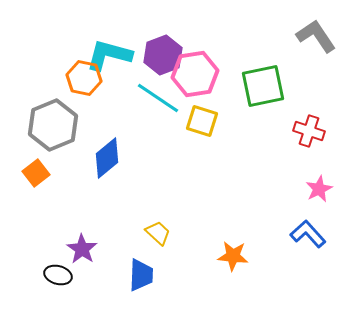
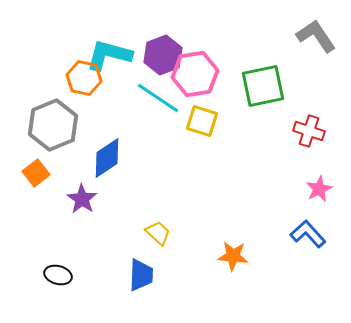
blue diamond: rotated 6 degrees clockwise
purple star: moved 50 px up
